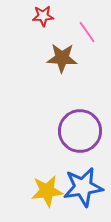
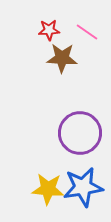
red star: moved 6 px right, 14 px down
pink line: rotated 20 degrees counterclockwise
purple circle: moved 2 px down
yellow star: moved 1 px right, 2 px up; rotated 12 degrees clockwise
